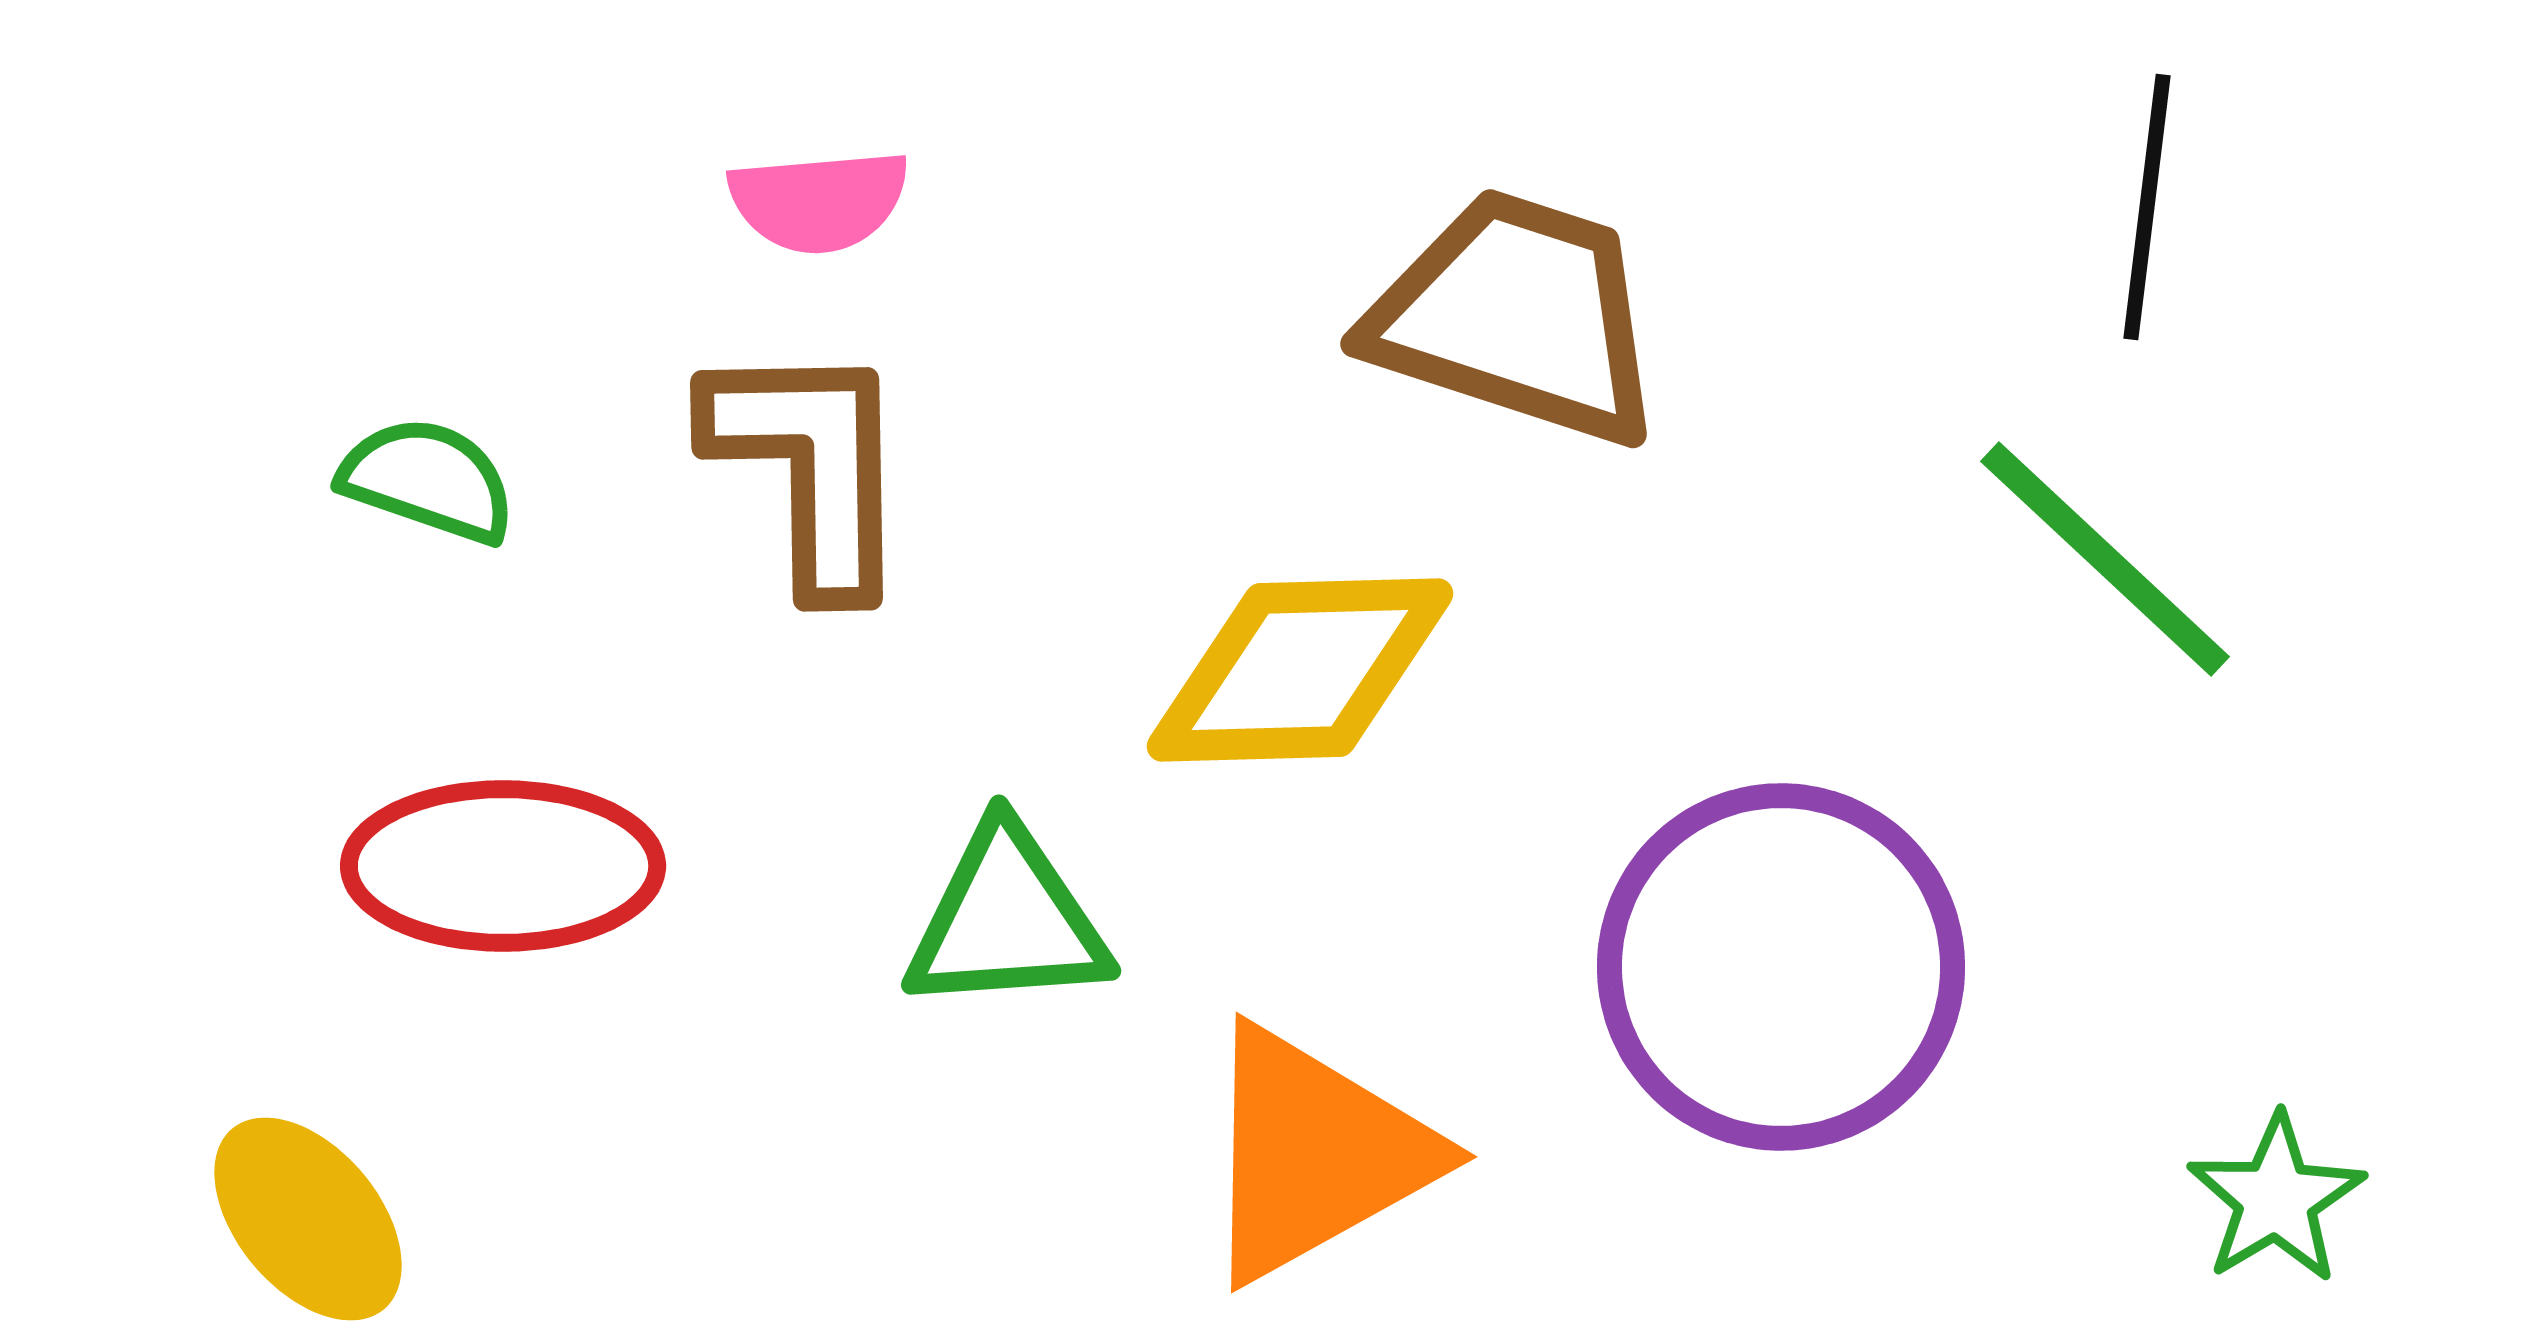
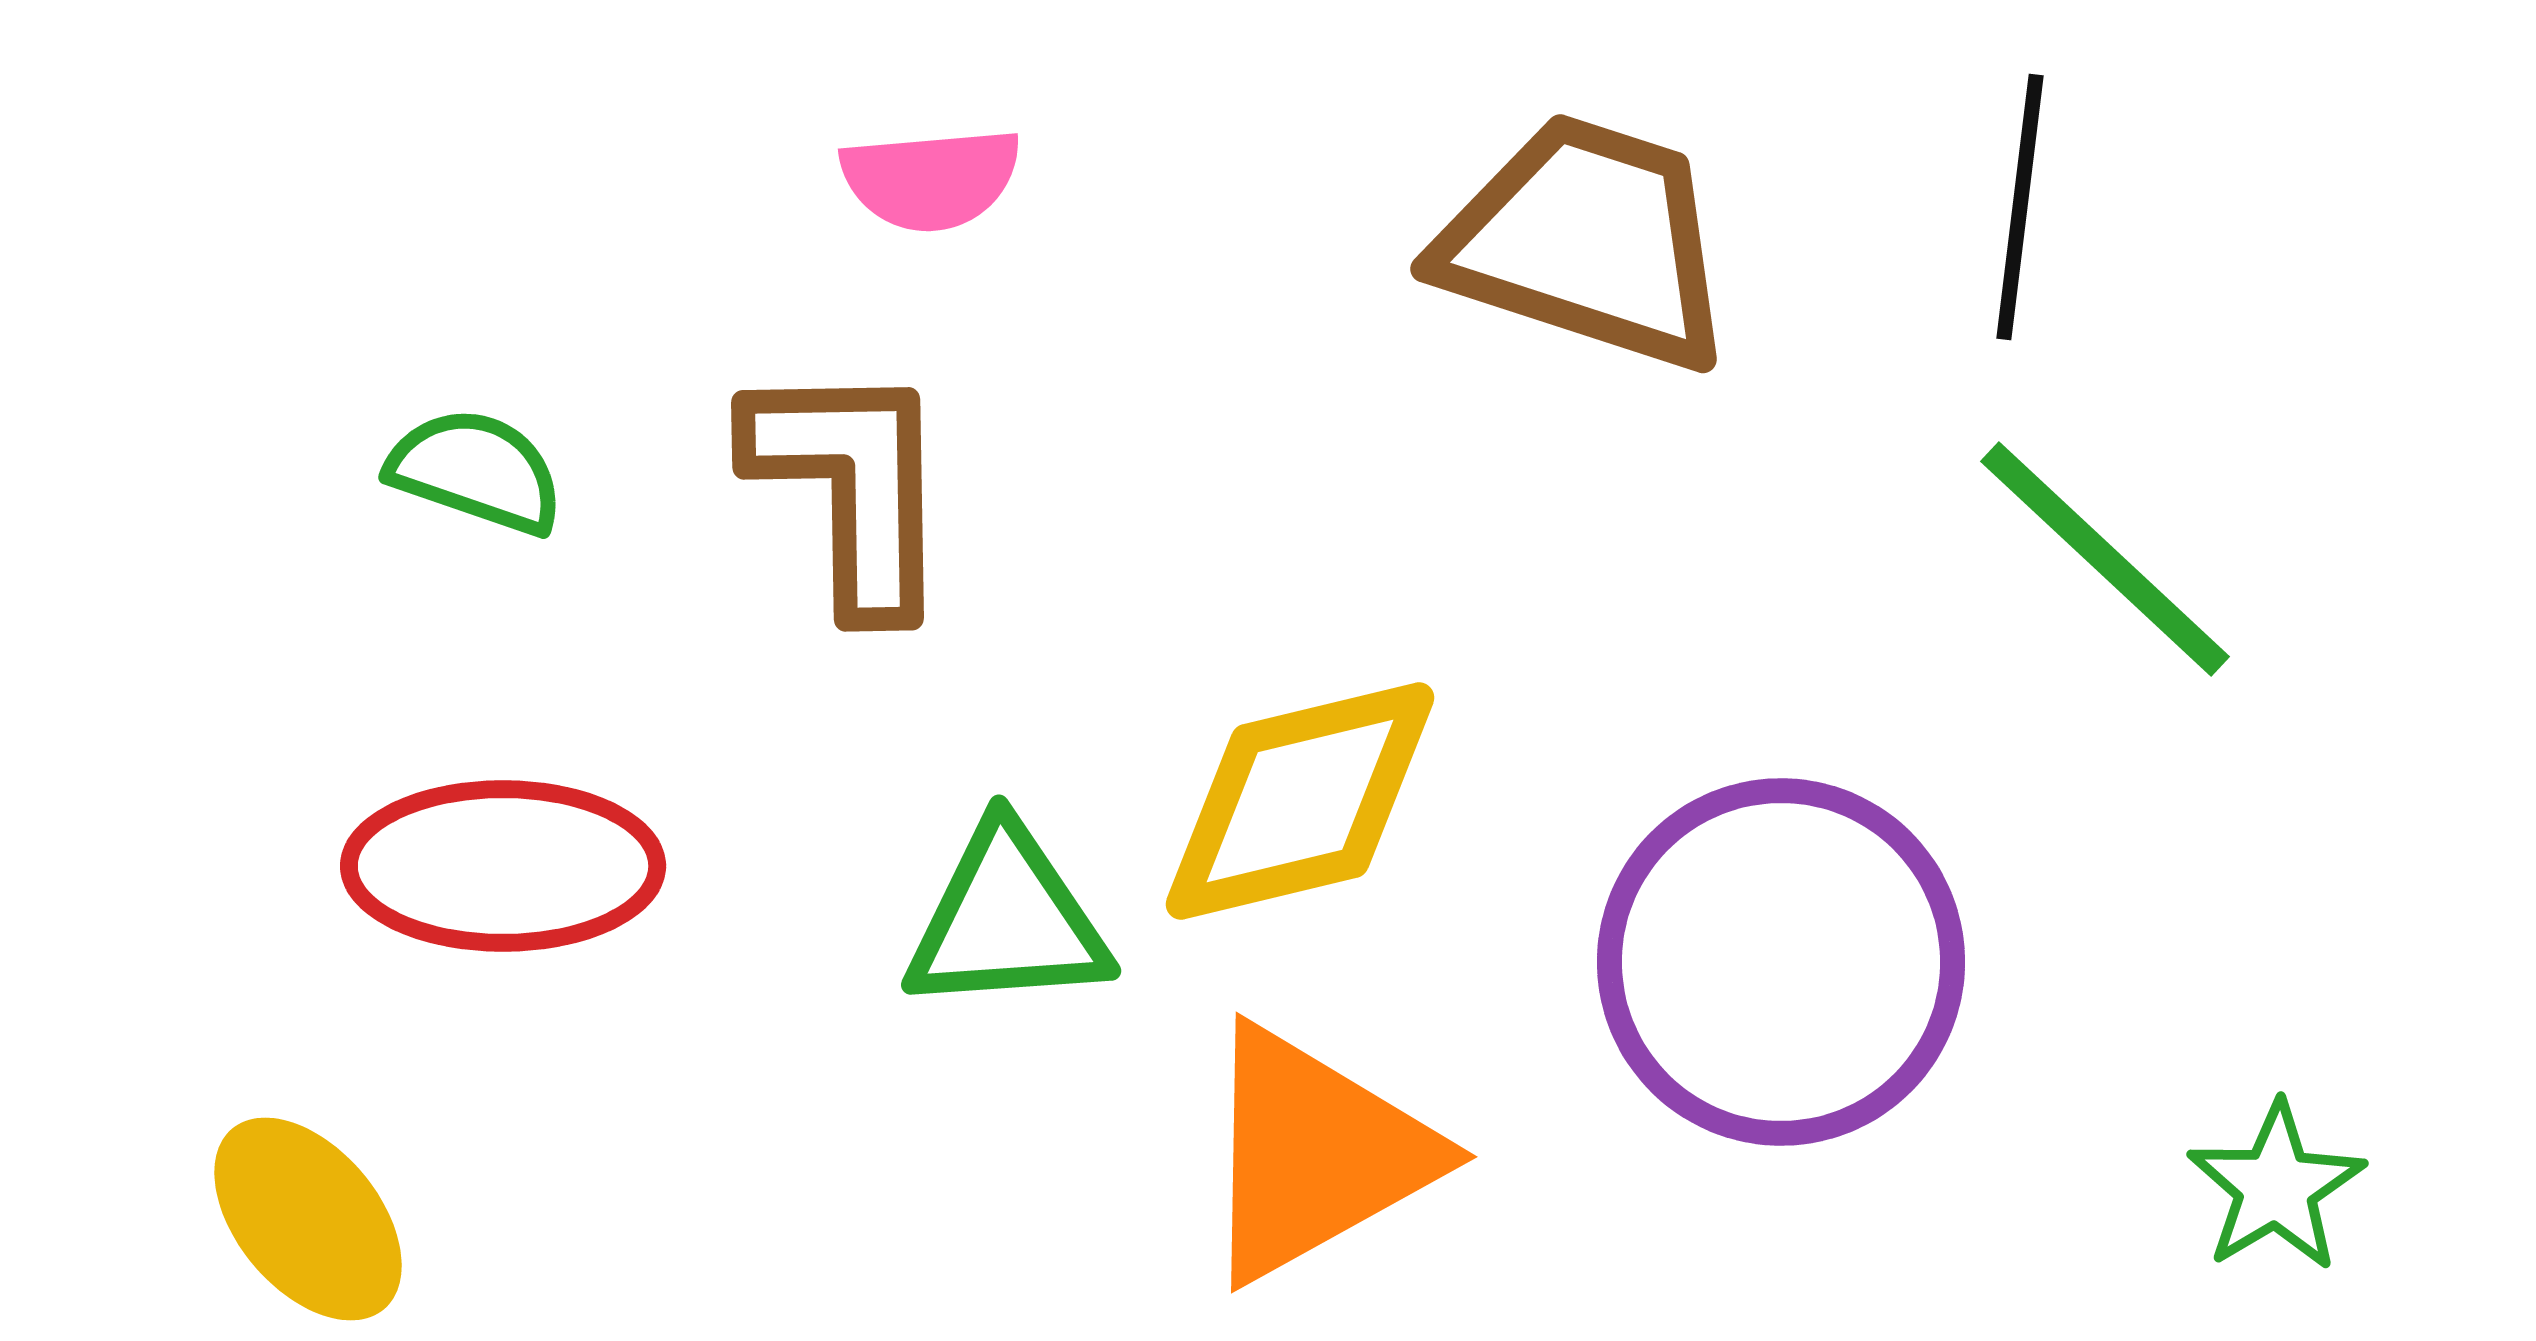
pink semicircle: moved 112 px right, 22 px up
black line: moved 127 px left
brown trapezoid: moved 70 px right, 75 px up
brown L-shape: moved 41 px right, 20 px down
green semicircle: moved 48 px right, 9 px up
yellow diamond: moved 131 px down; rotated 12 degrees counterclockwise
purple circle: moved 5 px up
green star: moved 12 px up
